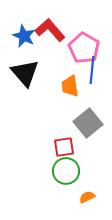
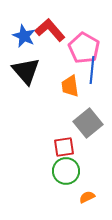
black triangle: moved 1 px right, 2 px up
